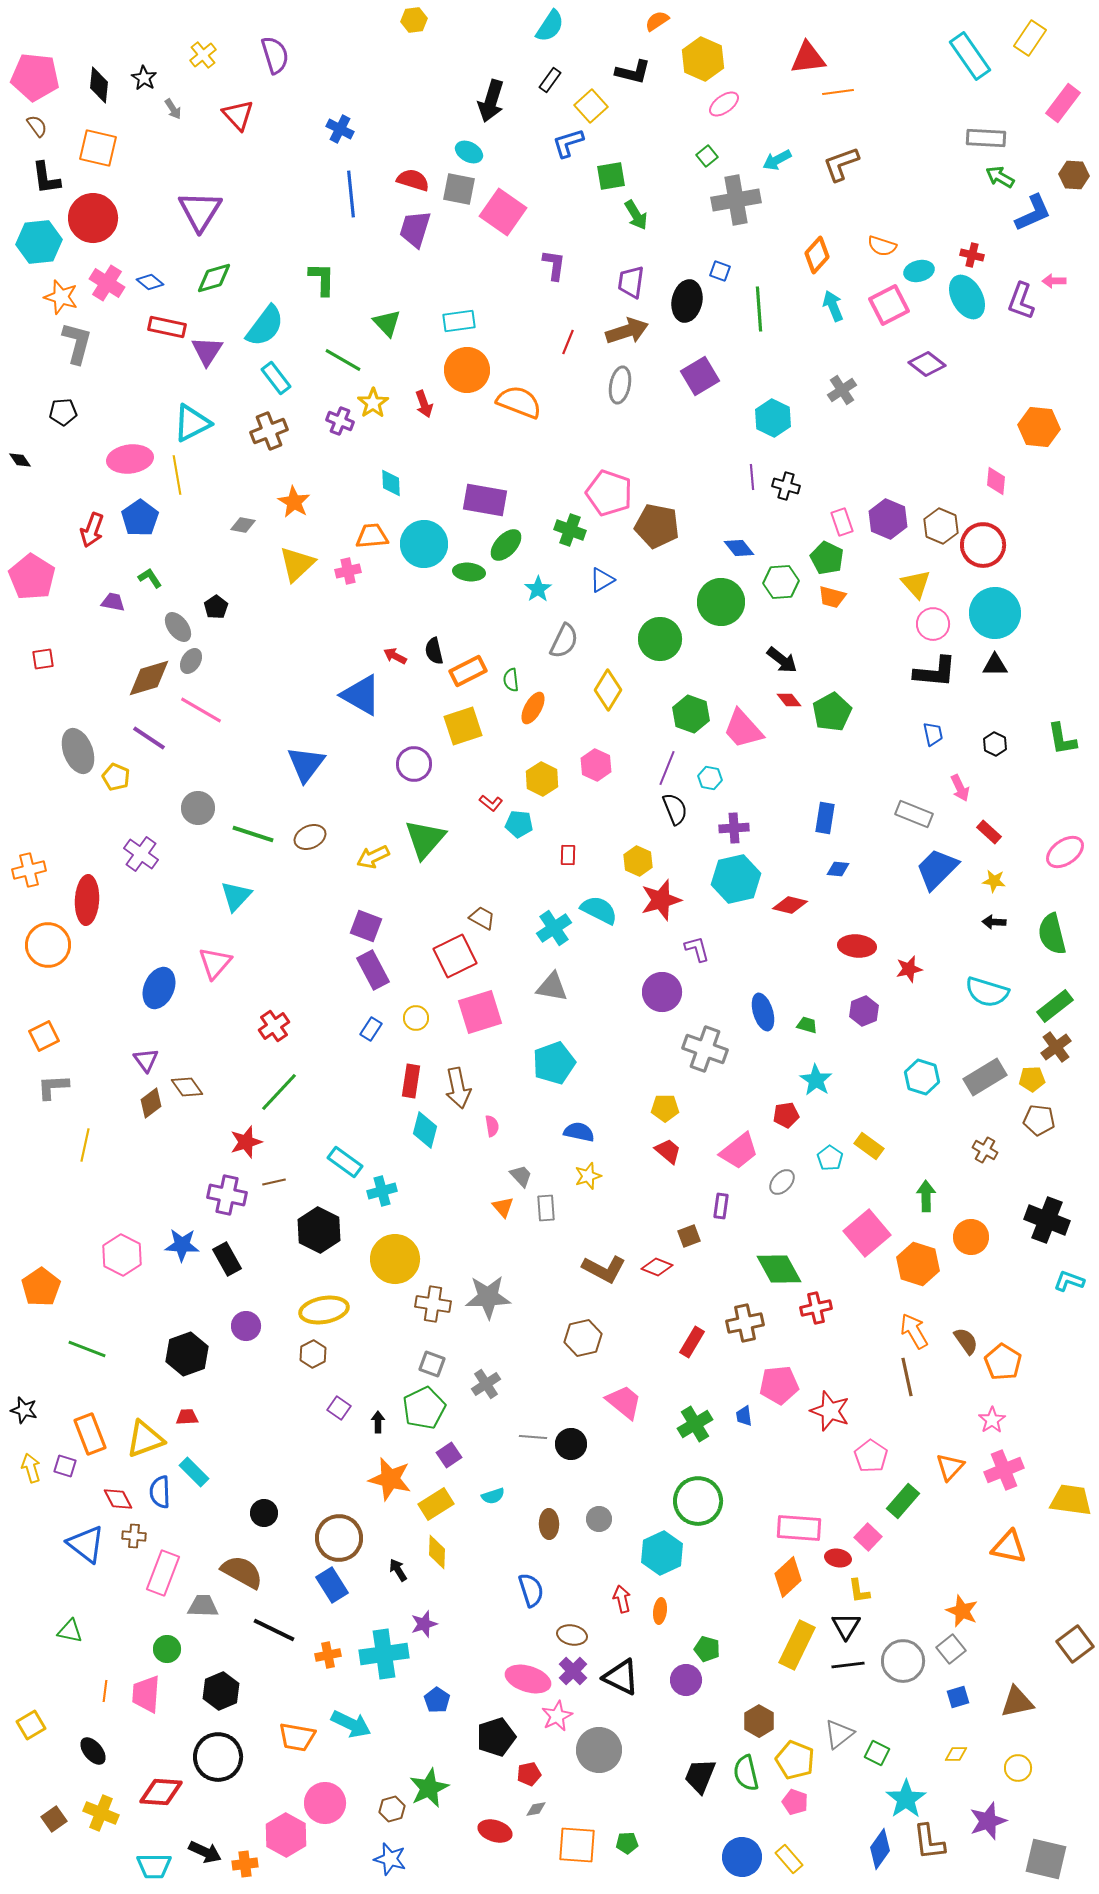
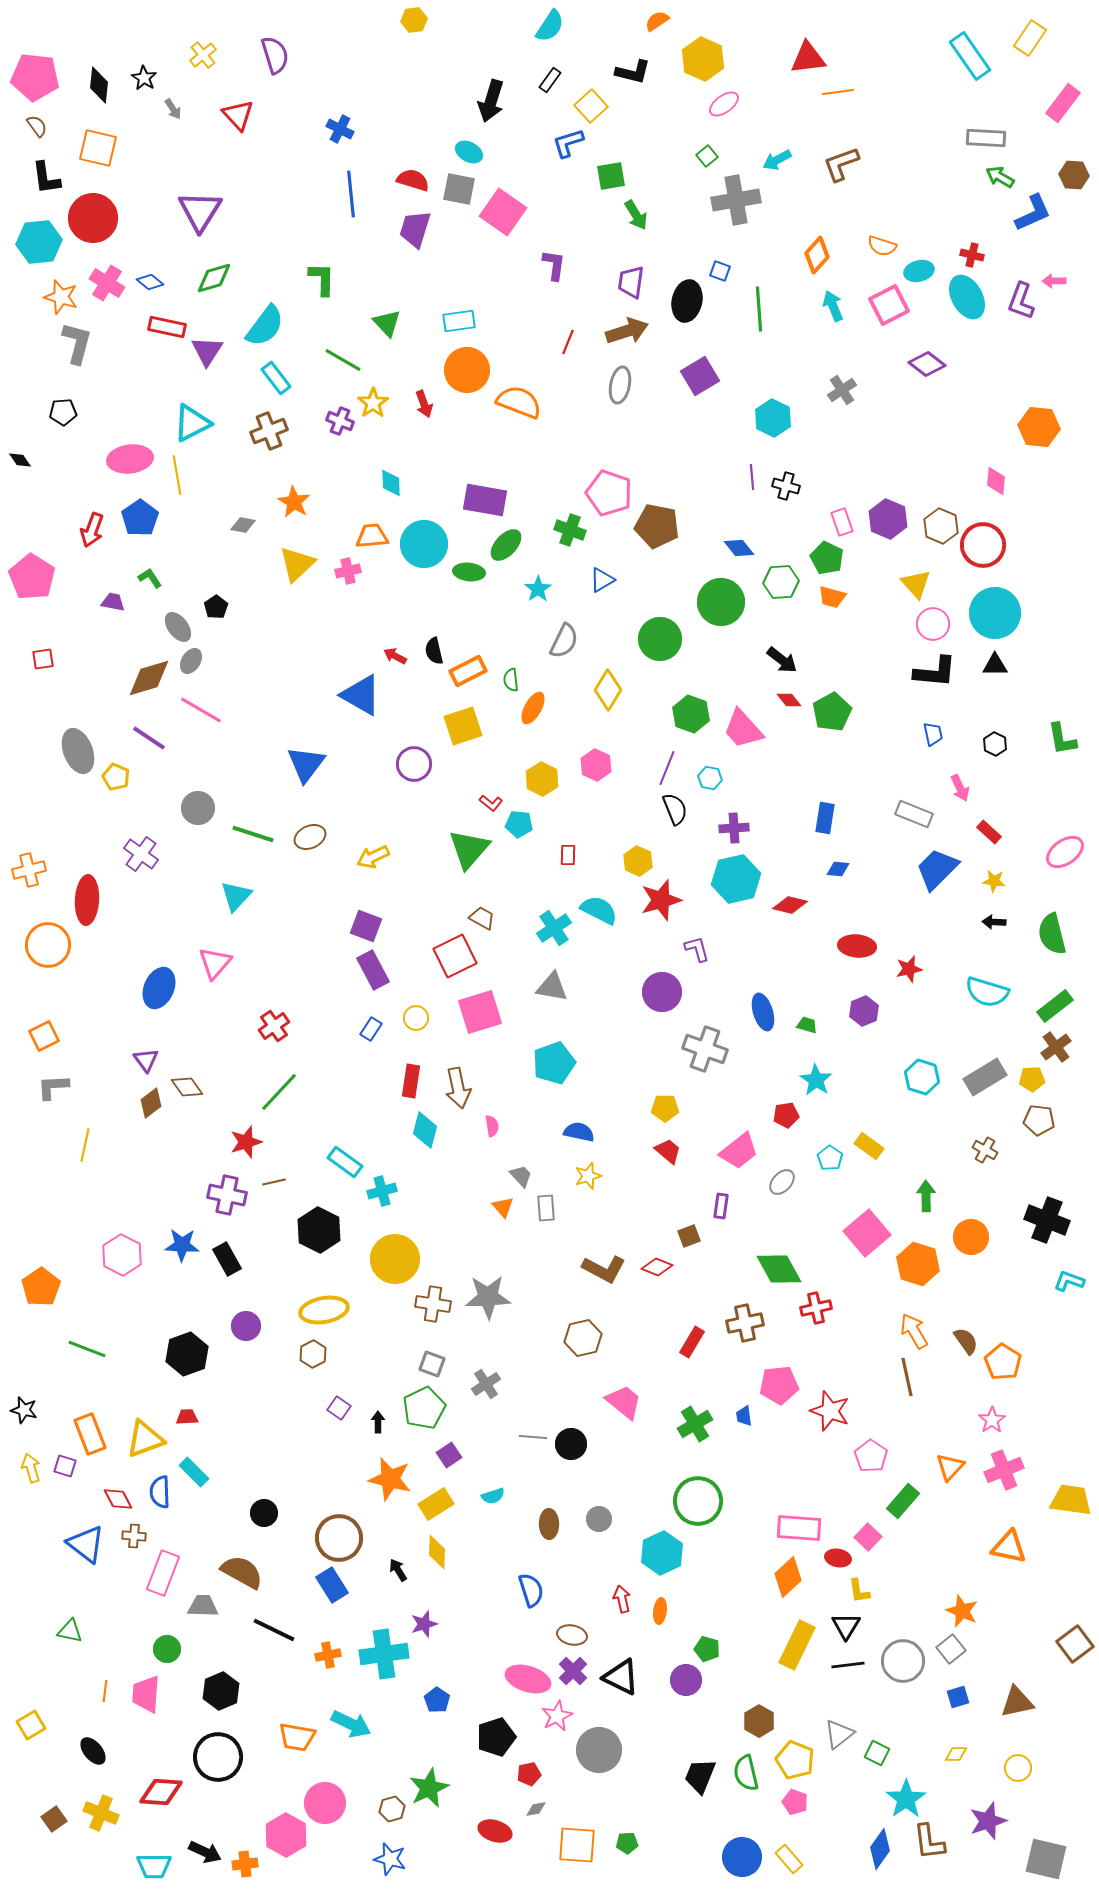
green triangle at (425, 839): moved 44 px right, 10 px down
